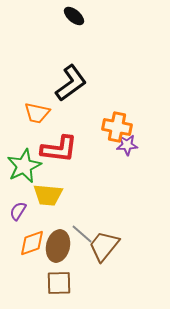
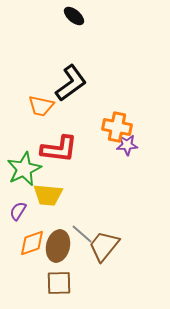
orange trapezoid: moved 4 px right, 7 px up
green star: moved 3 px down
